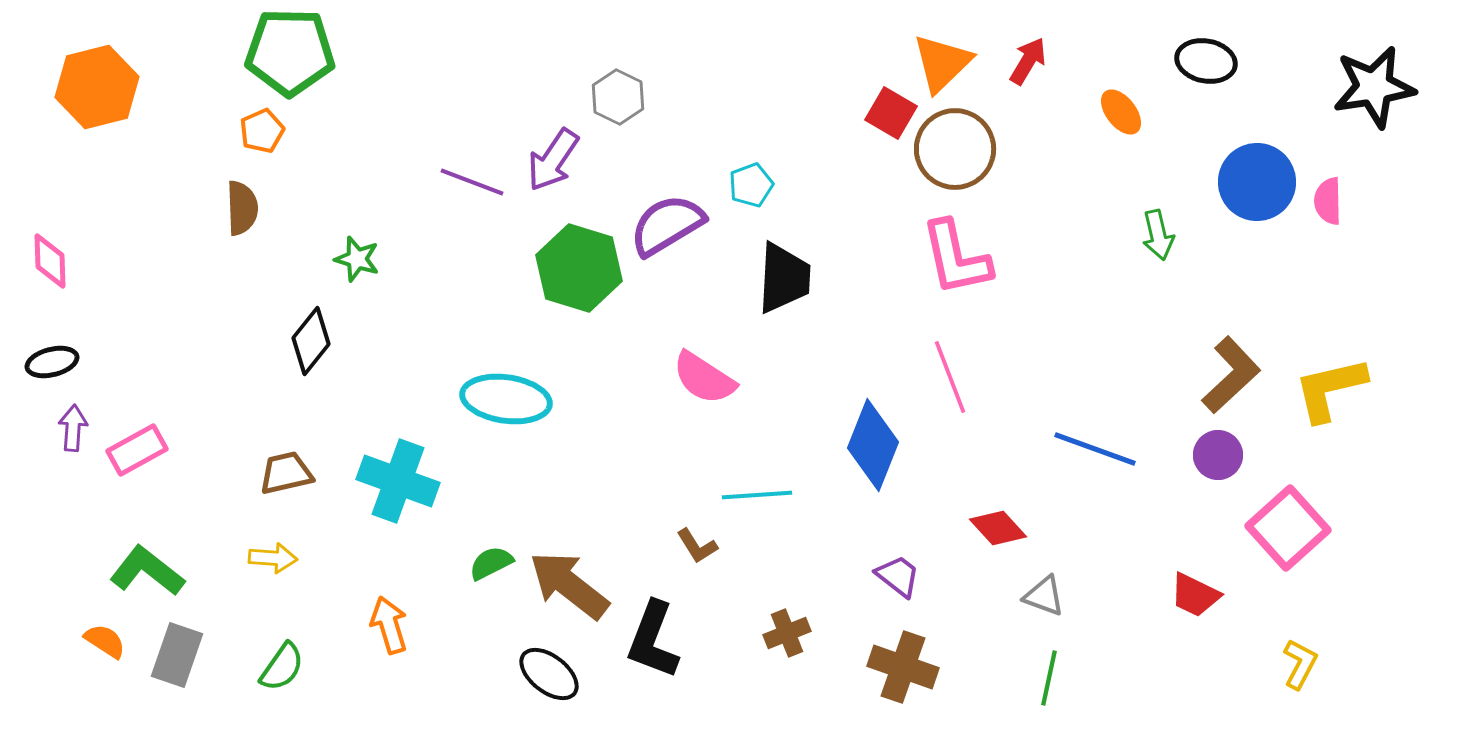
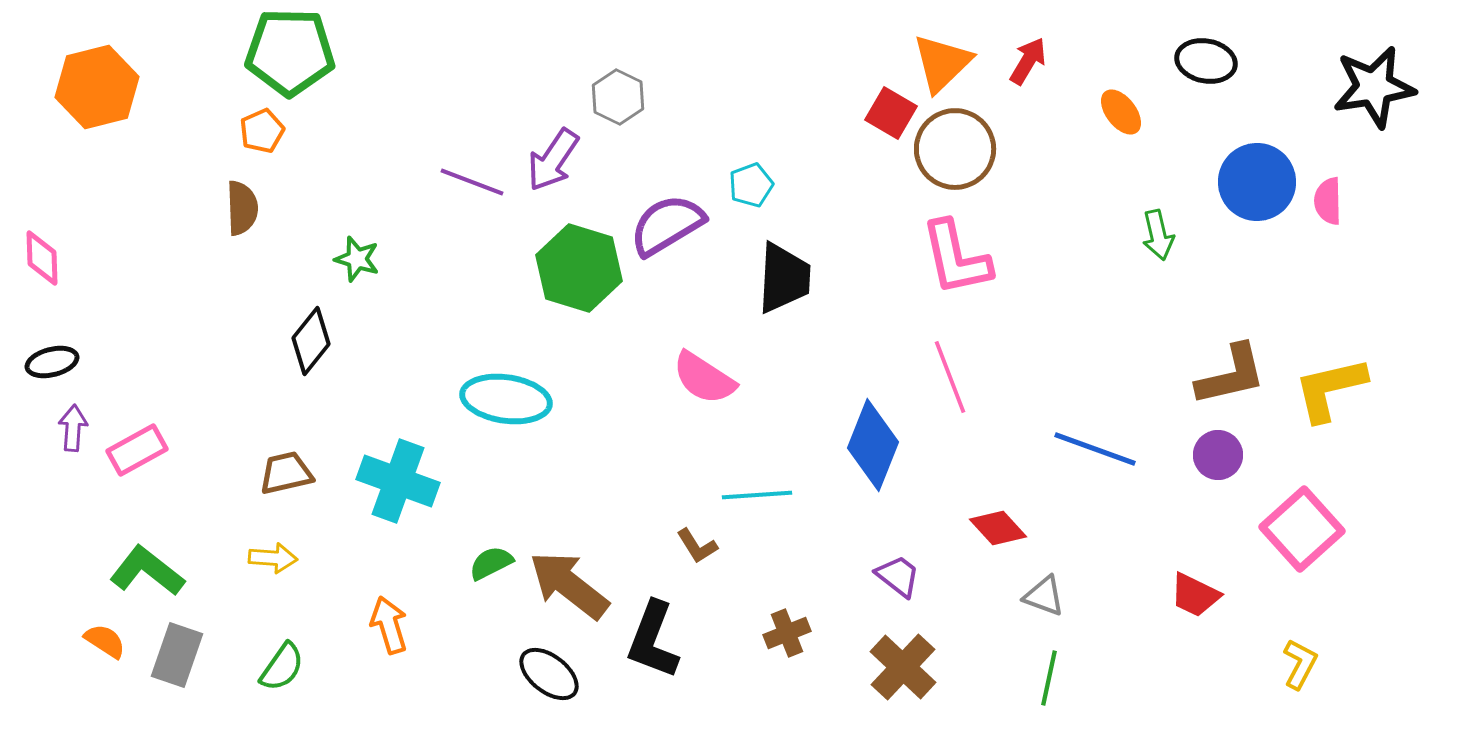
pink diamond at (50, 261): moved 8 px left, 3 px up
brown L-shape at (1231, 375): rotated 30 degrees clockwise
pink square at (1288, 528): moved 14 px right, 1 px down
brown cross at (903, 667): rotated 24 degrees clockwise
